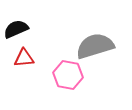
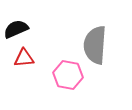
gray semicircle: moved 1 px up; rotated 69 degrees counterclockwise
